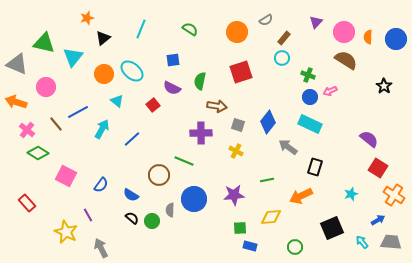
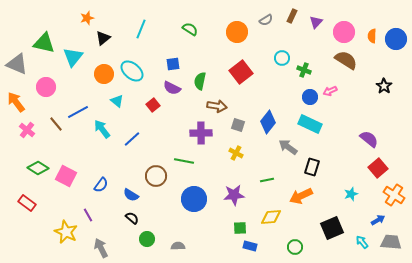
orange semicircle at (368, 37): moved 4 px right, 1 px up
brown rectangle at (284, 38): moved 8 px right, 22 px up; rotated 16 degrees counterclockwise
blue square at (173, 60): moved 4 px down
red square at (241, 72): rotated 20 degrees counterclockwise
green cross at (308, 75): moved 4 px left, 5 px up
orange arrow at (16, 102): rotated 35 degrees clockwise
cyan arrow at (102, 129): rotated 66 degrees counterclockwise
yellow cross at (236, 151): moved 2 px down
green diamond at (38, 153): moved 15 px down
green line at (184, 161): rotated 12 degrees counterclockwise
black rectangle at (315, 167): moved 3 px left
red square at (378, 168): rotated 18 degrees clockwise
brown circle at (159, 175): moved 3 px left, 1 px down
red rectangle at (27, 203): rotated 12 degrees counterclockwise
gray semicircle at (170, 210): moved 8 px right, 36 px down; rotated 88 degrees clockwise
green circle at (152, 221): moved 5 px left, 18 px down
